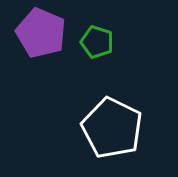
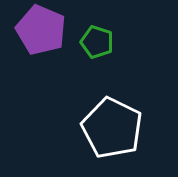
purple pentagon: moved 3 px up
